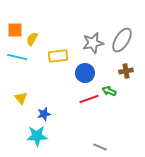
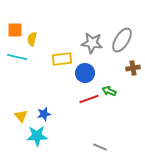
yellow semicircle: rotated 16 degrees counterclockwise
gray star: moved 1 px left; rotated 20 degrees clockwise
yellow rectangle: moved 4 px right, 3 px down
brown cross: moved 7 px right, 3 px up
yellow triangle: moved 18 px down
